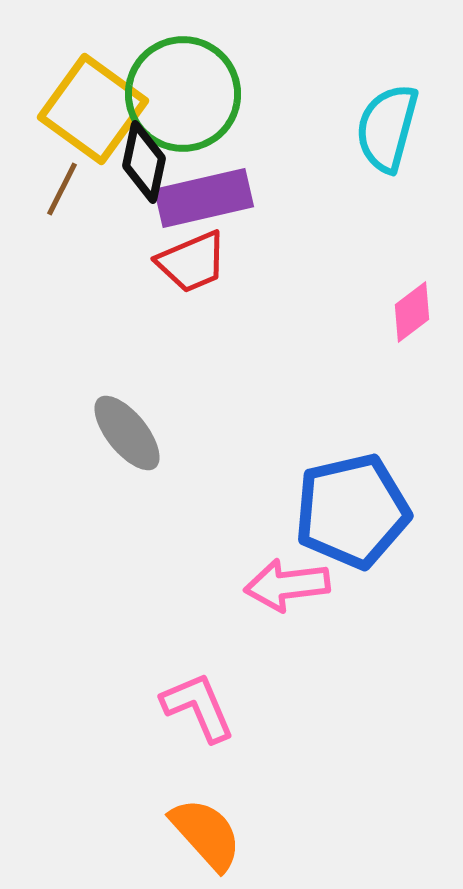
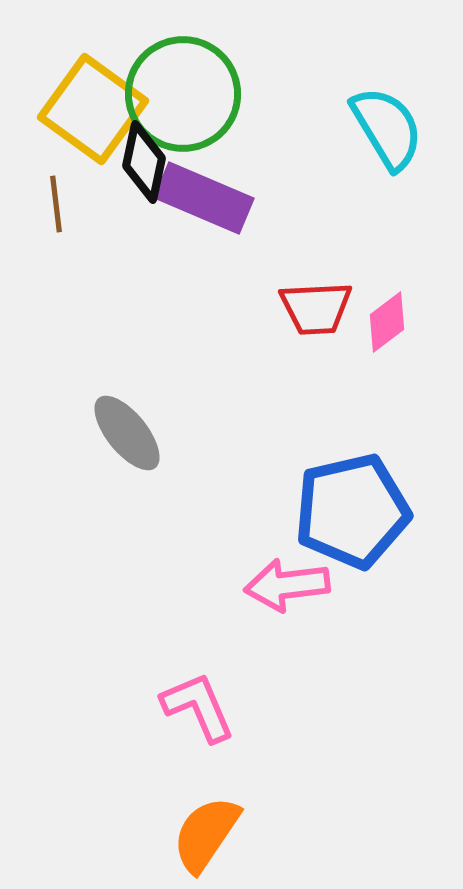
cyan semicircle: rotated 134 degrees clockwise
brown line: moved 6 px left, 15 px down; rotated 34 degrees counterclockwise
purple rectangle: rotated 36 degrees clockwise
red trapezoid: moved 124 px right, 46 px down; rotated 20 degrees clockwise
pink diamond: moved 25 px left, 10 px down
orange semicircle: rotated 104 degrees counterclockwise
